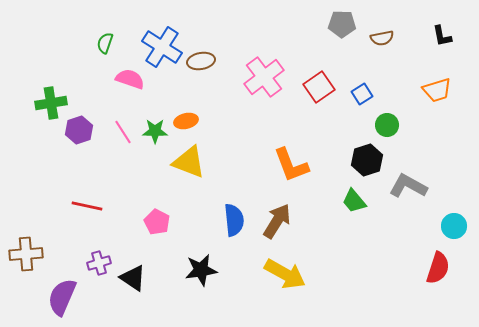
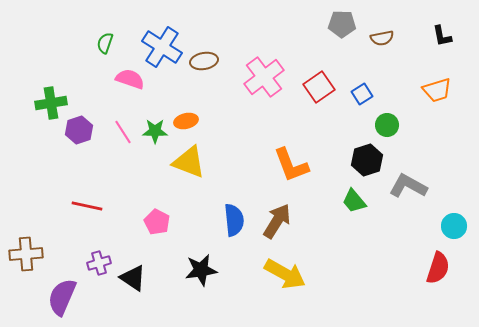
brown ellipse: moved 3 px right
